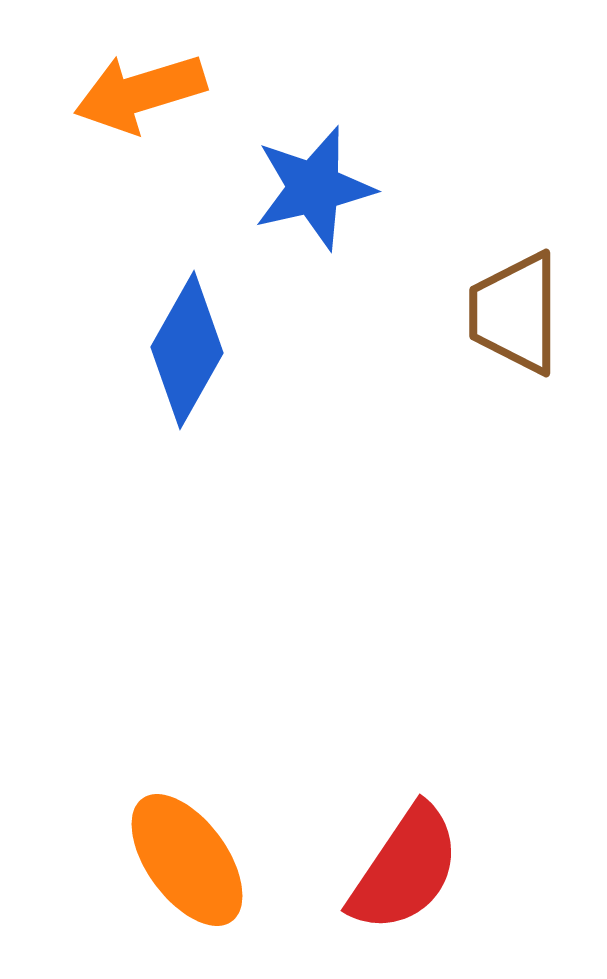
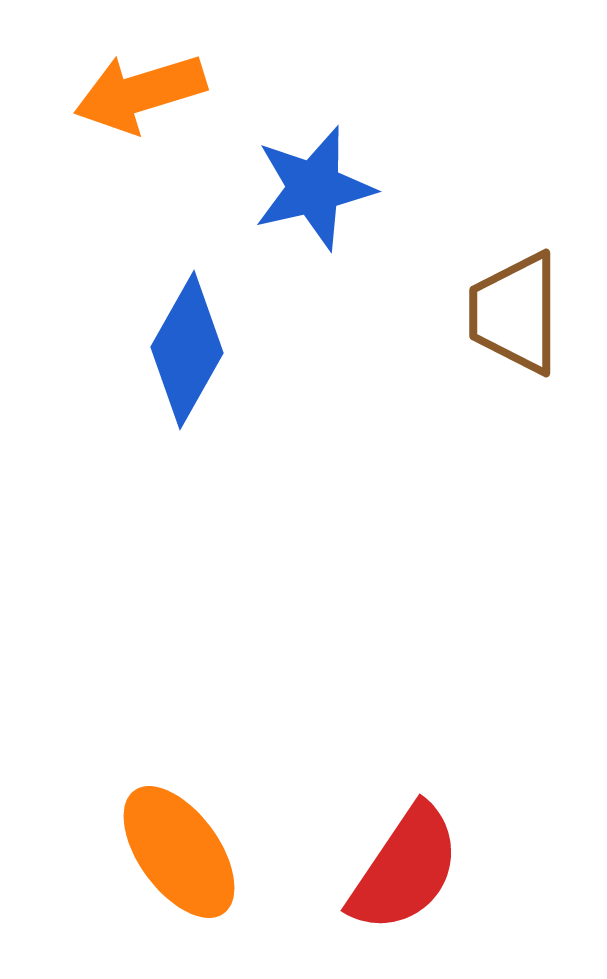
orange ellipse: moved 8 px left, 8 px up
